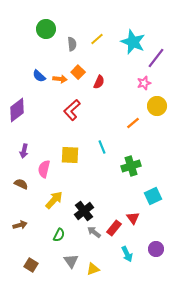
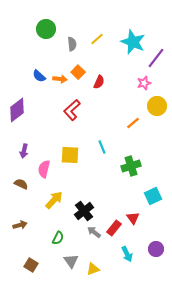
green semicircle: moved 1 px left, 3 px down
